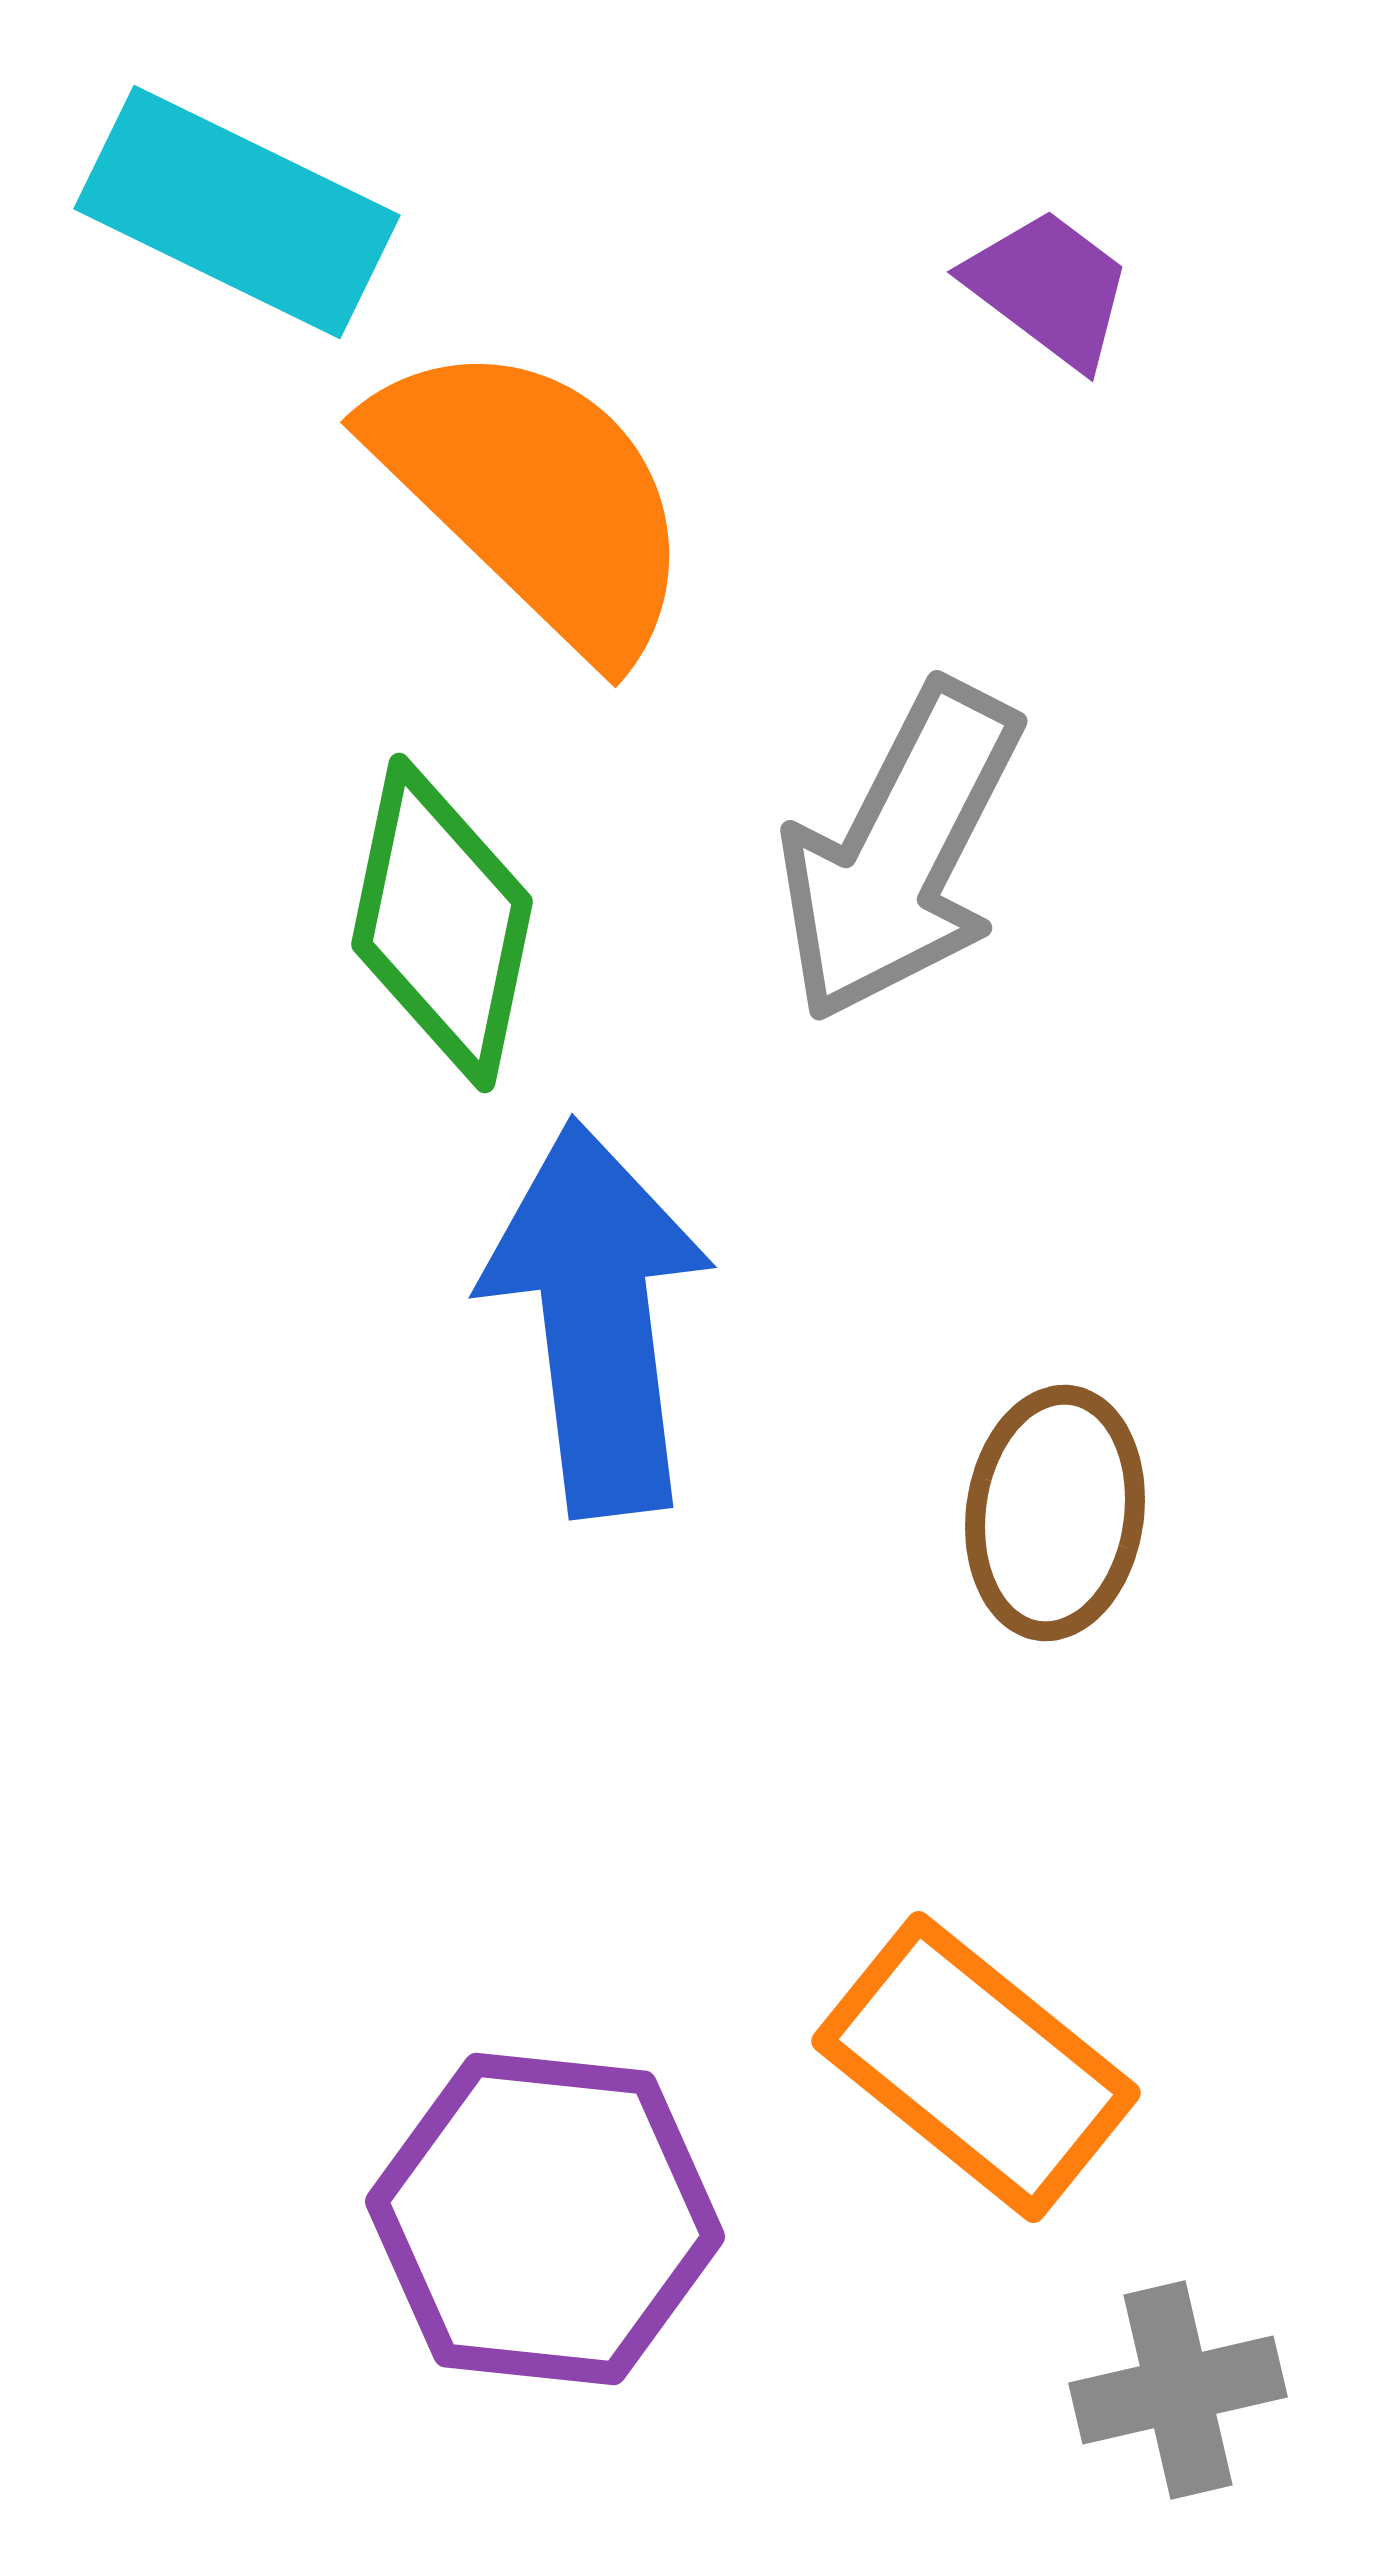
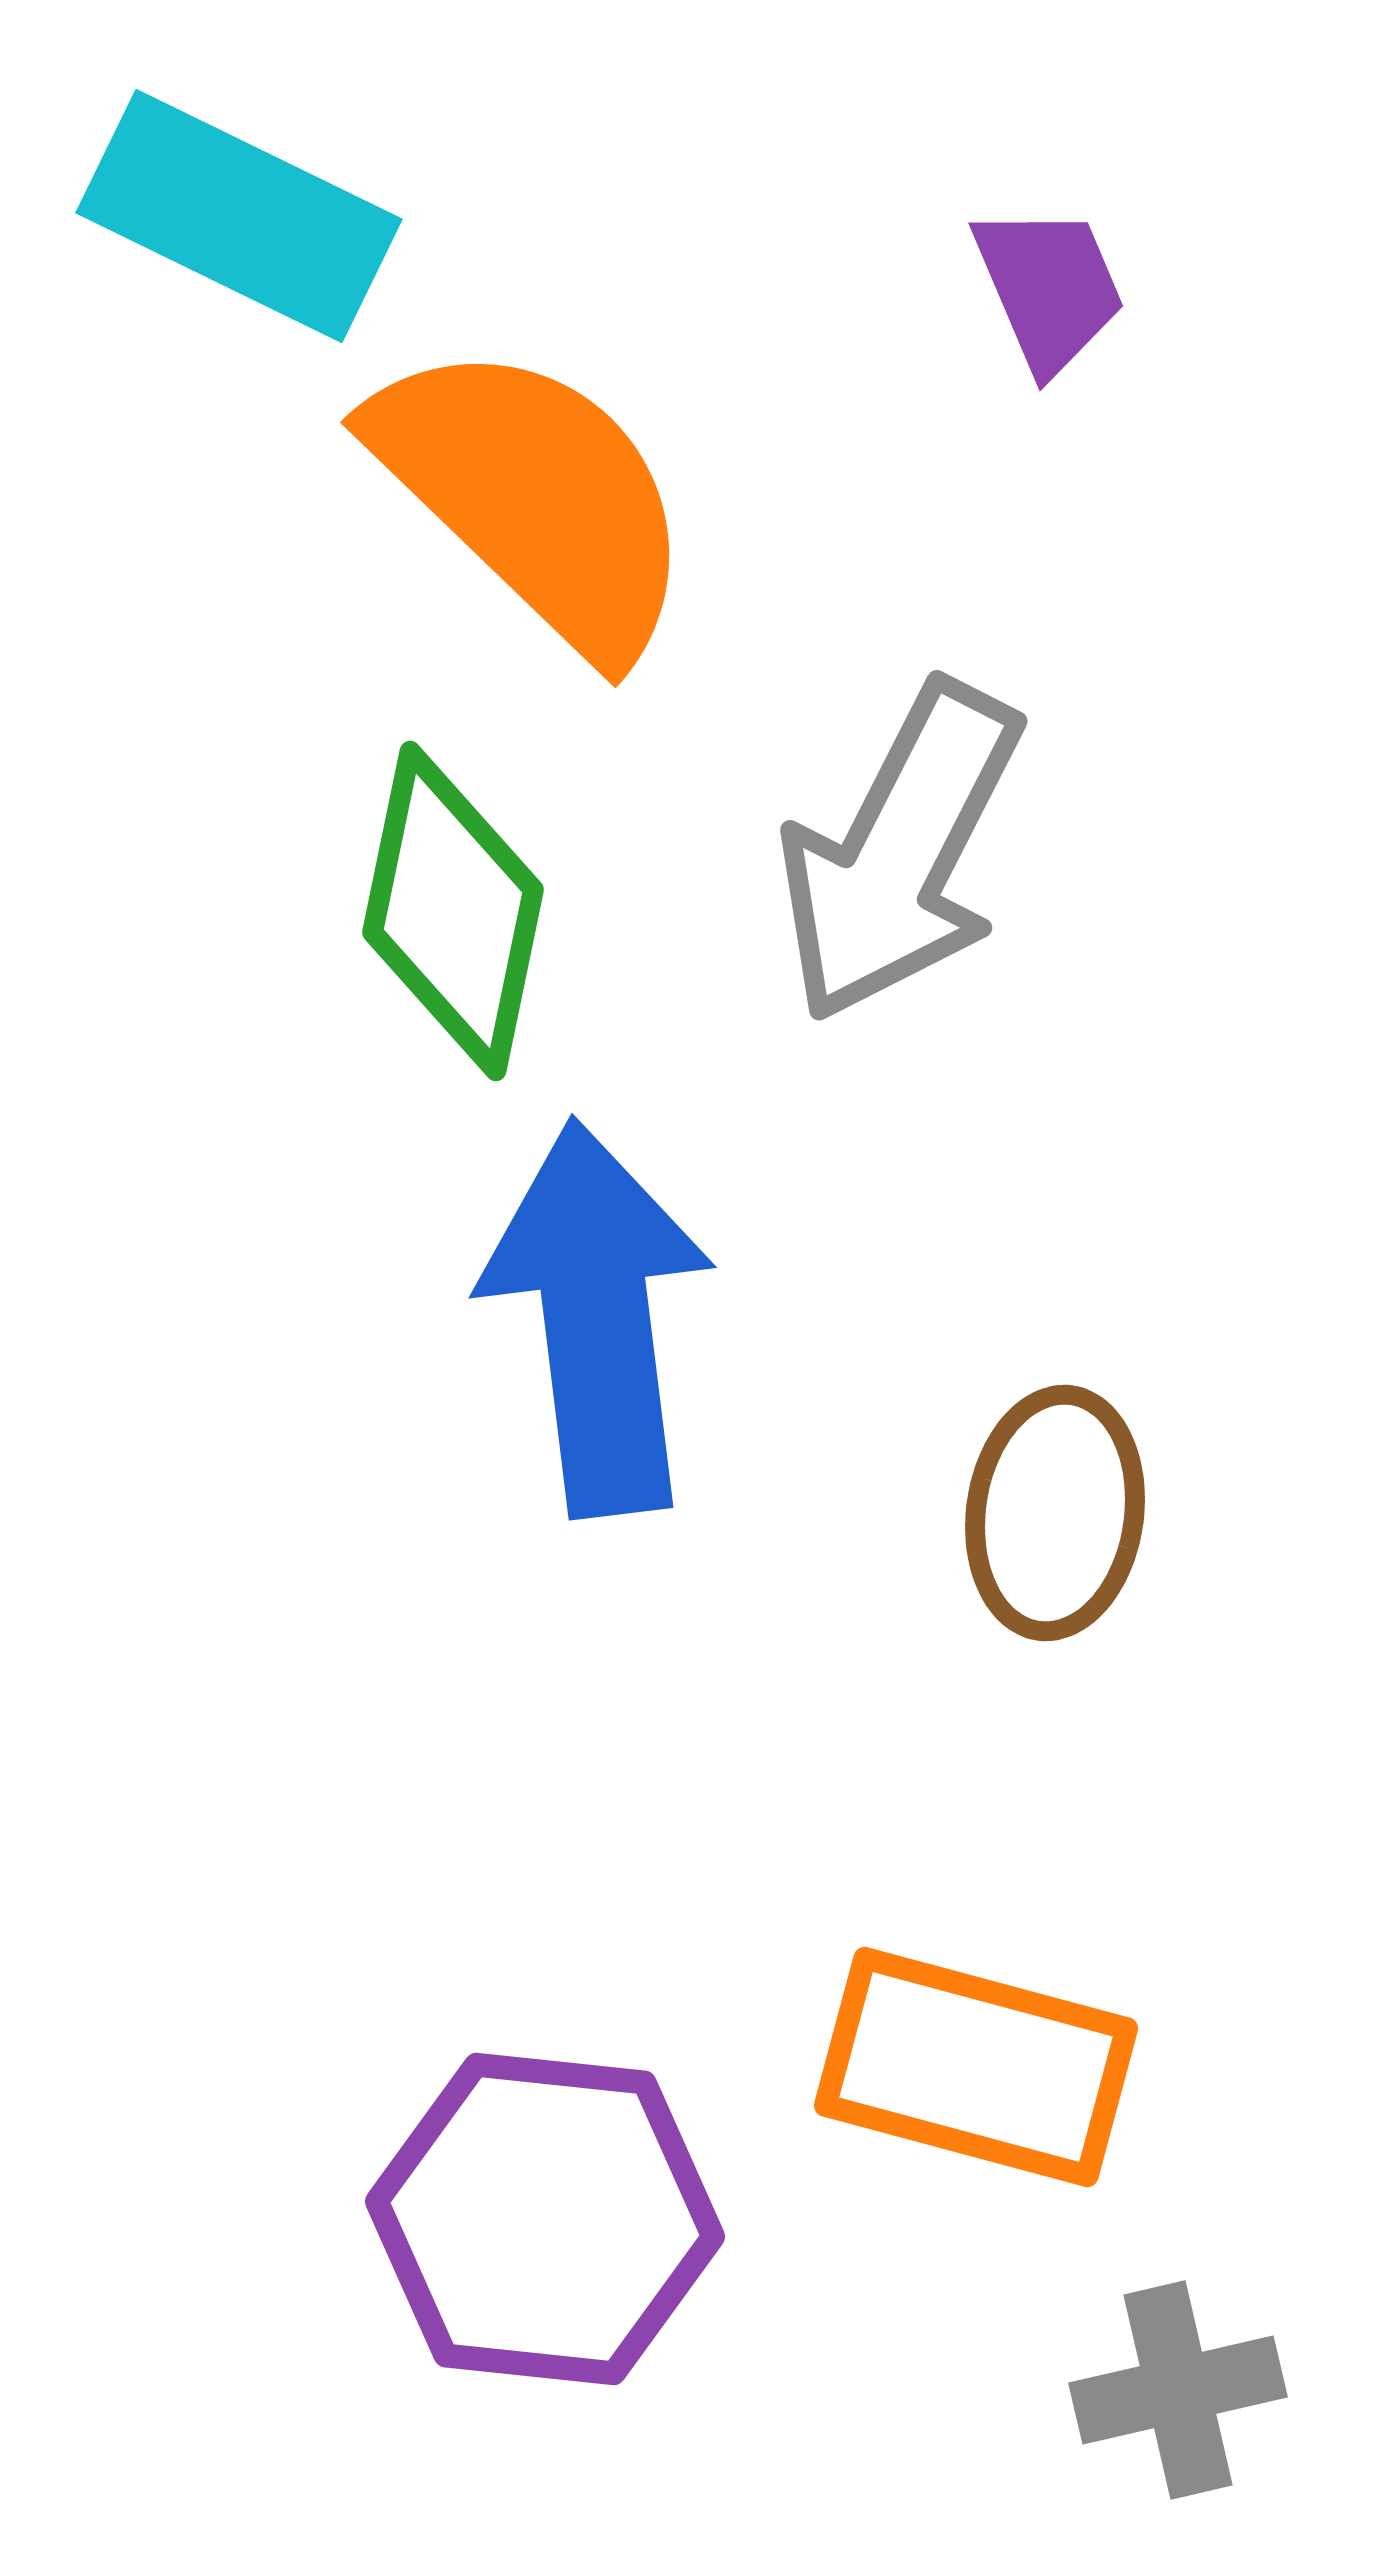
cyan rectangle: moved 2 px right, 4 px down
purple trapezoid: rotated 30 degrees clockwise
green diamond: moved 11 px right, 12 px up
orange rectangle: rotated 24 degrees counterclockwise
